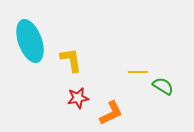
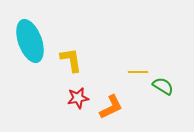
orange L-shape: moved 6 px up
